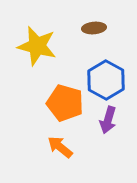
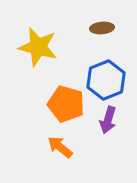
brown ellipse: moved 8 px right
yellow star: moved 1 px right, 1 px down
blue hexagon: rotated 9 degrees clockwise
orange pentagon: moved 1 px right, 1 px down
